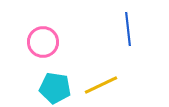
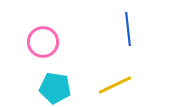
yellow line: moved 14 px right
